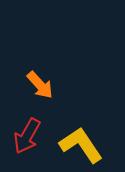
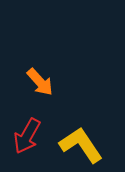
orange arrow: moved 3 px up
